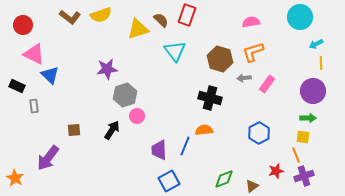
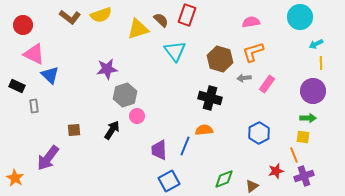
orange line: moved 2 px left
